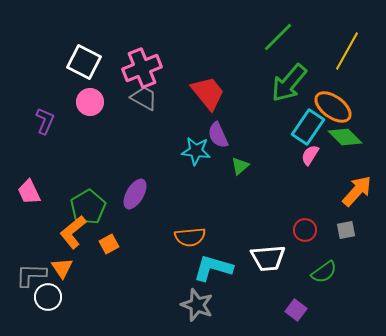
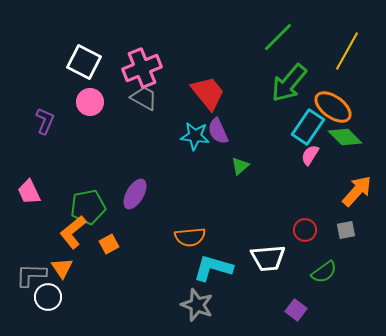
purple semicircle: moved 4 px up
cyan star: moved 1 px left, 15 px up
green pentagon: rotated 20 degrees clockwise
